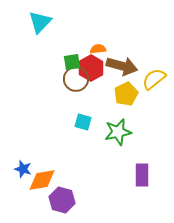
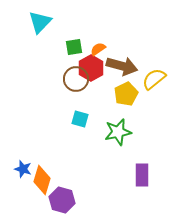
orange semicircle: rotated 28 degrees counterclockwise
green square: moved 2 px right, 15 px up
cyan square: moved 3 px left, 3 px up
orange diamond: rotated 64 degrees counterclockwise
